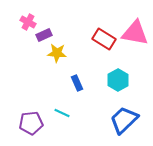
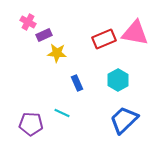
red rectangle: rotated 55 degrees counterclockwise
purple pentagon: moved 1 px down; rotated 10 degrees clockwise
